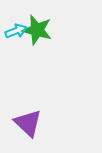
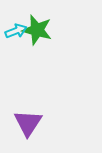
purple triangle: rotated 20 degrees clockwise
